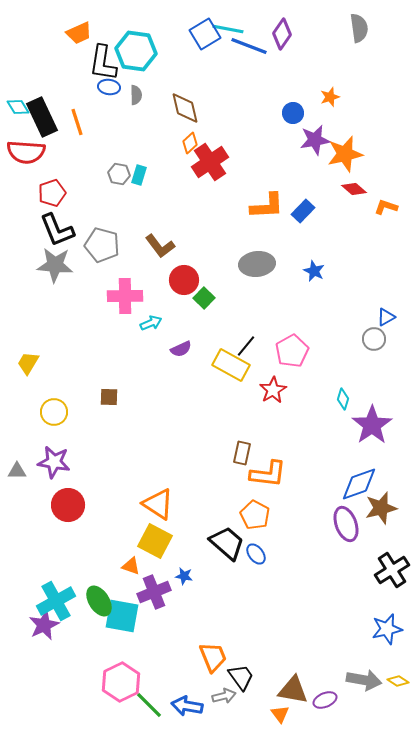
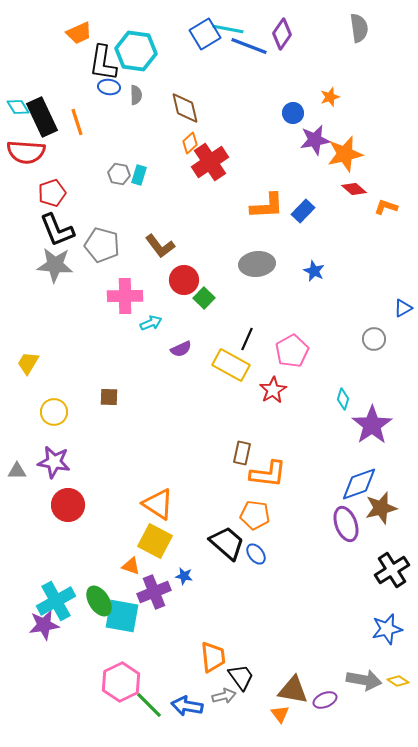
blue triangle at (386, 317): moved 17 px right, 9 px up
black line at (246, 346): moved 1 px right, 7 px up; rotated 15 degrees counterclockwise
orange pentagon at (255, 515): rotated 20 degrees counterclockwise
purple star at (44, 625): rotated 16 degrees clockwise
orange trapezoid at (213, 657): rotated 16 degrees clockwise
